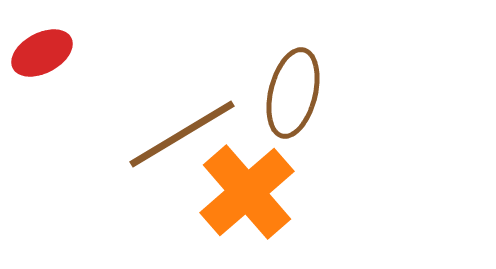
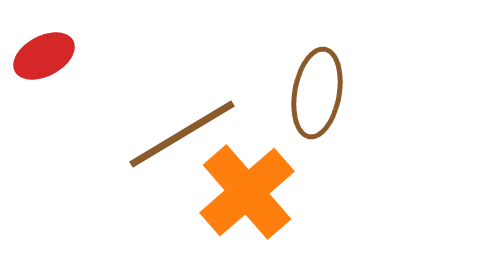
red ellipse: moved 2 px right, 3 px down
brown ellipse: moved 24 px right; rotated 4 degrees counterclockwise
